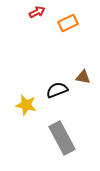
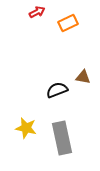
yellow star: moved 23 px down
gray rectangle: rotated 16 degrees clockwise
